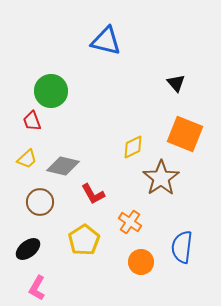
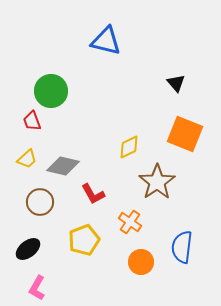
yellow diamond: moved 4 px left
brown star: moved 4 px left, 4 px down
yellow pentagon: rotated 12 degrees clockwise
